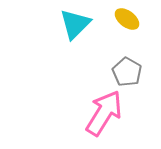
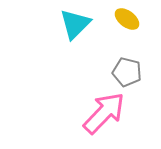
gray pentagon: rotated 16 degrees counterclockwise
pink arrow: rotated 12 degrees clockwise
